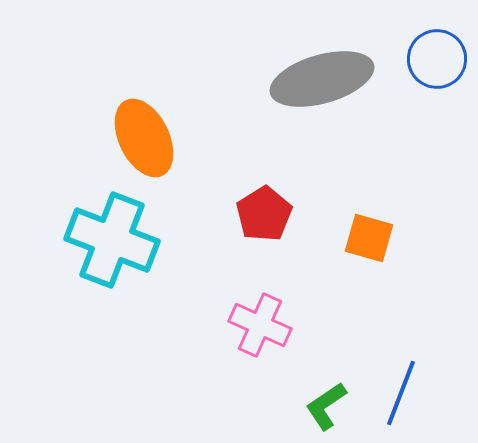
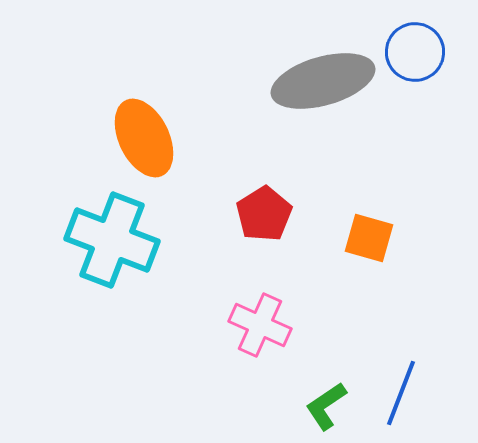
blue circle: moved 22 px left, 7 px up
gray ellipse: moved 1 px right, 2 px down
